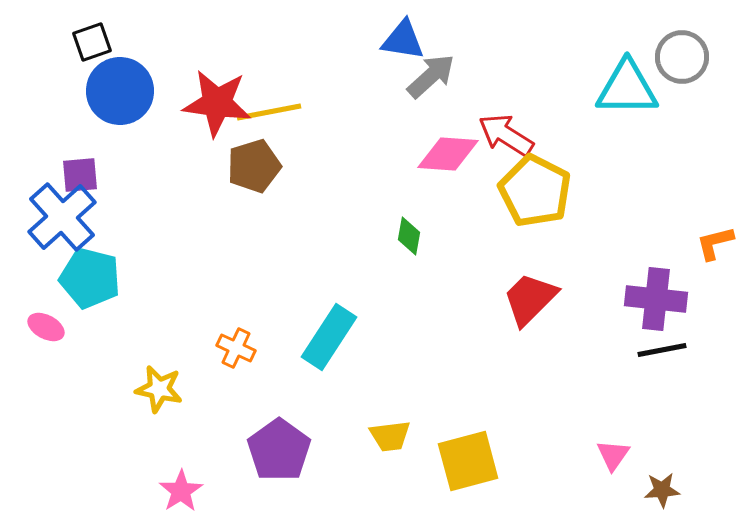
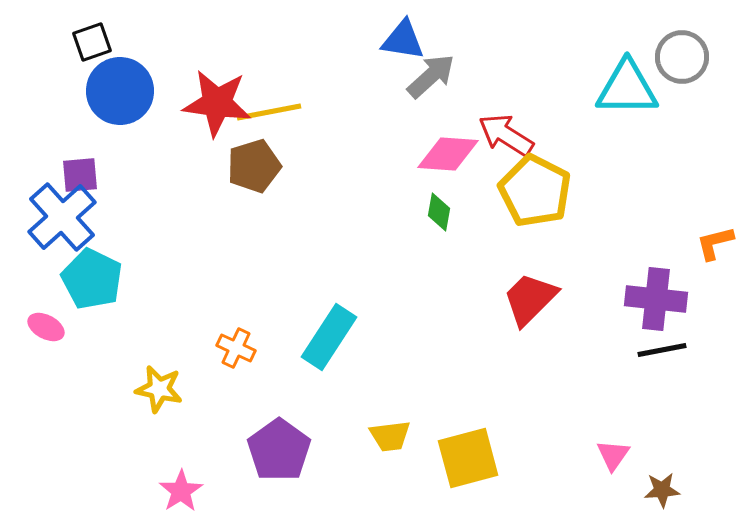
green diamond: moved 30 px right, 24 px up
cyan pentagon: moved 2 px right, 1 px down; rotated 12 degrees clockwise
yellow square: moved 3 px up
